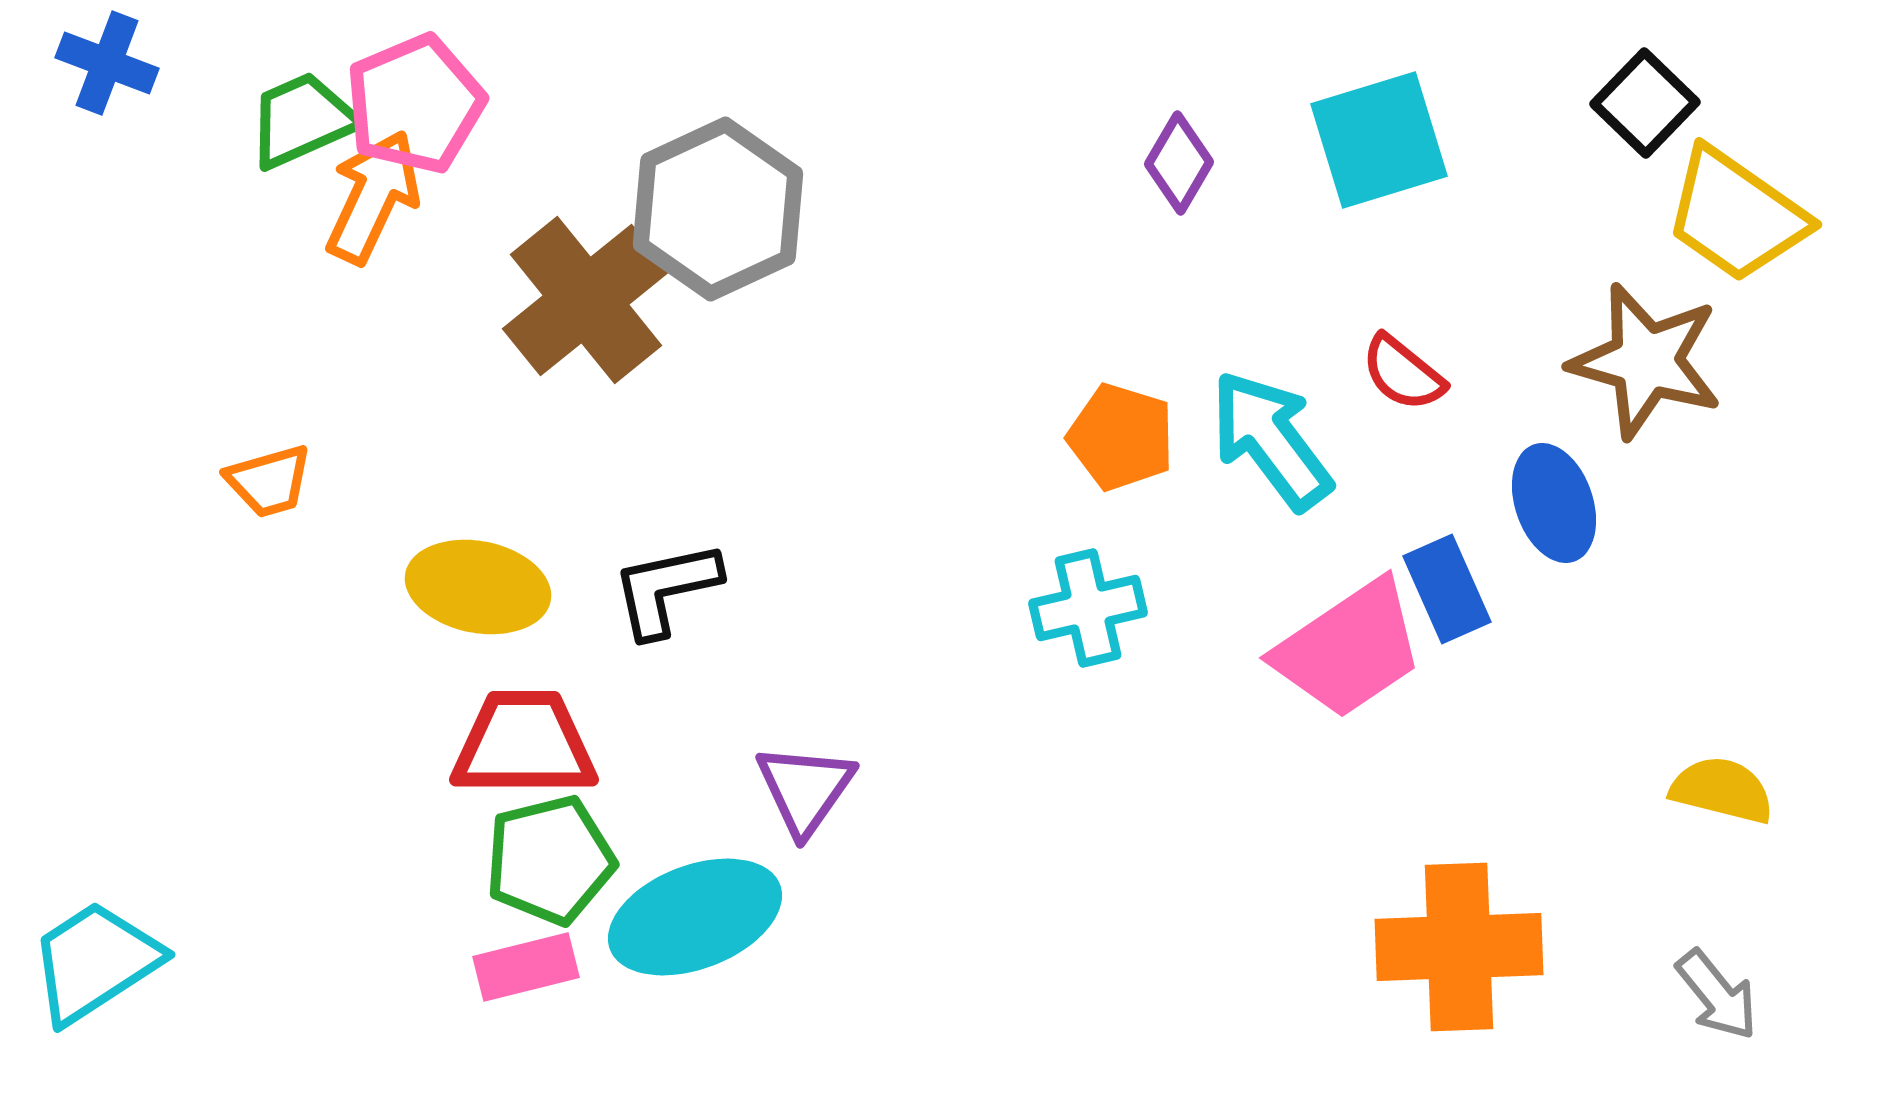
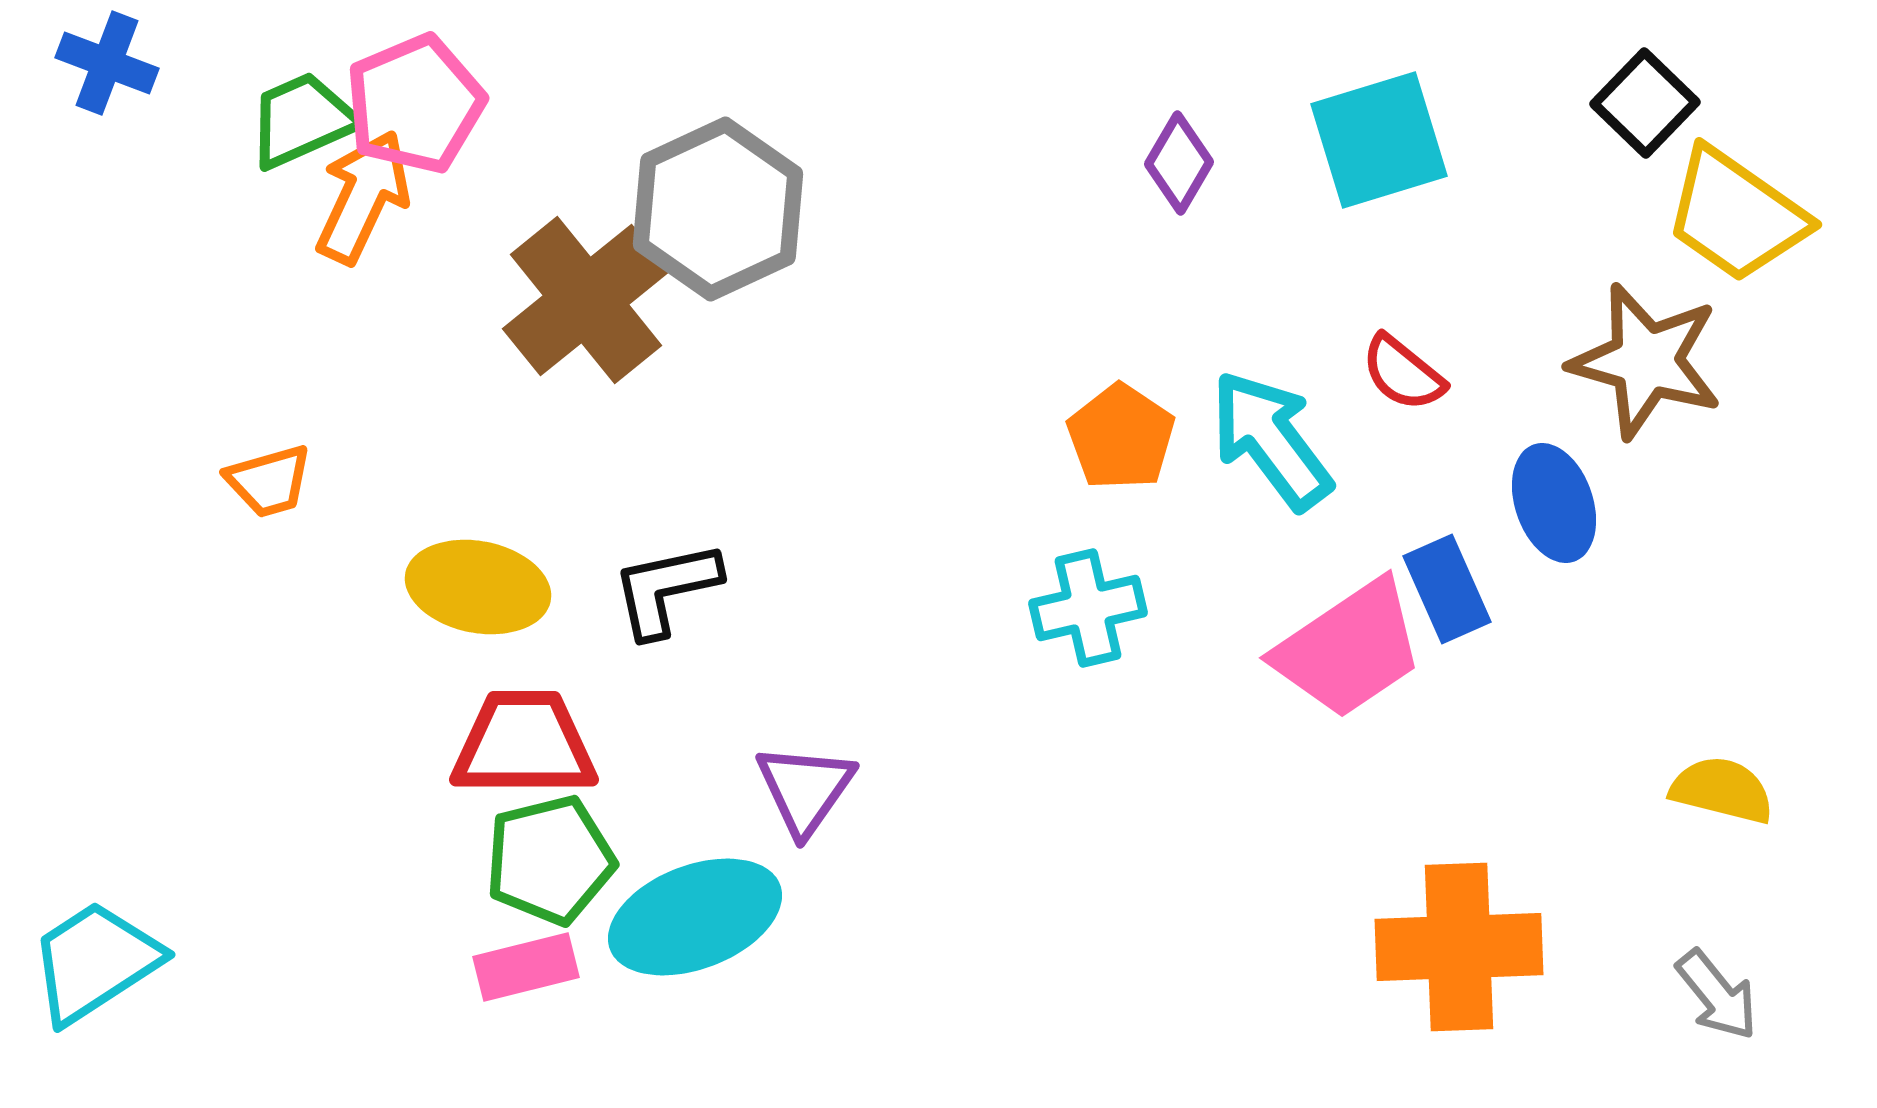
orange arrow: moved 10 px left
orange pentagon: rotated 17 degrees clockwise
